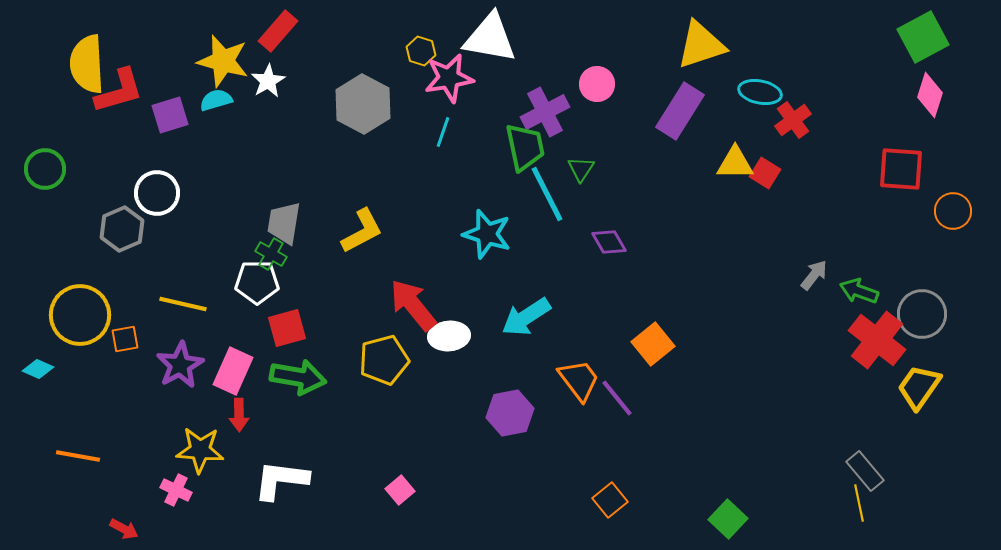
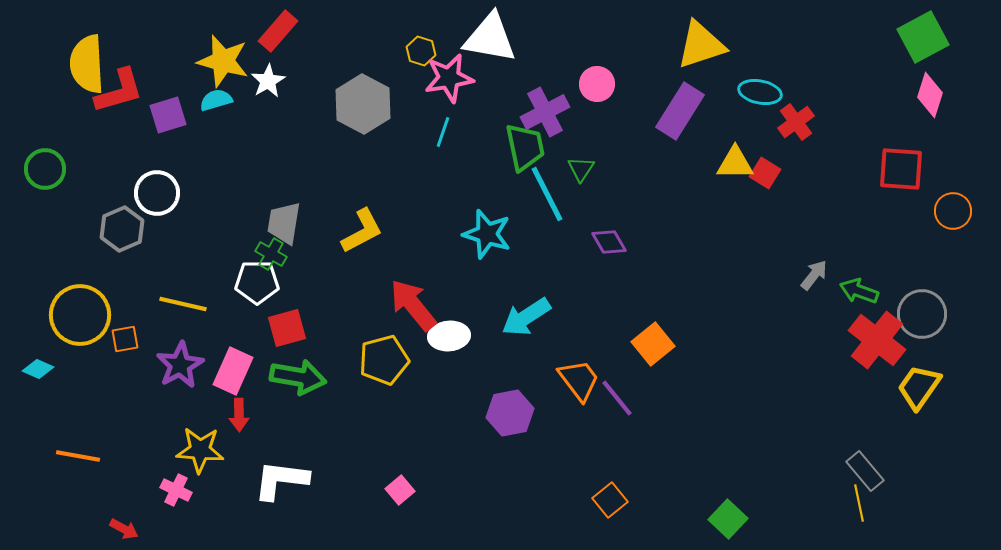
purple square at (170, 115): moved 2 px left
red cross at (793, 120): moved 3 px right, 2 px down
